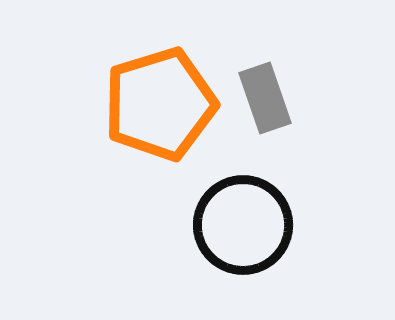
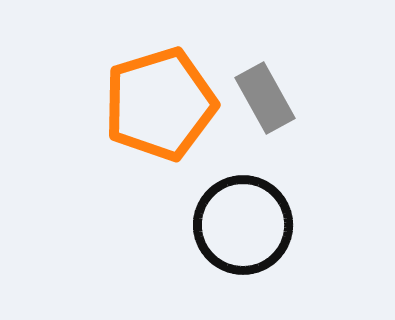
gray rectangle: rotated 10 degrees counterclockwise
